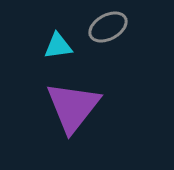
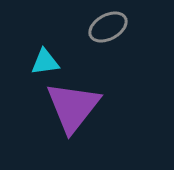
cyan triangle: moved 13 px left, 16 px down
